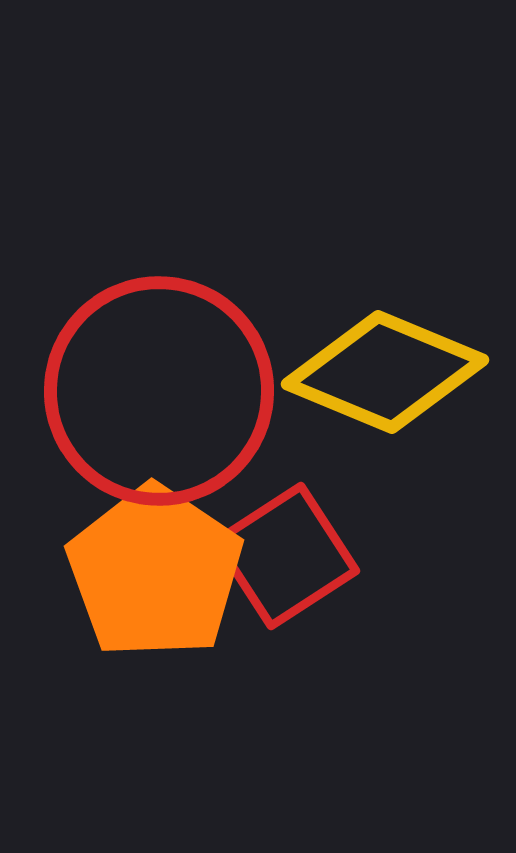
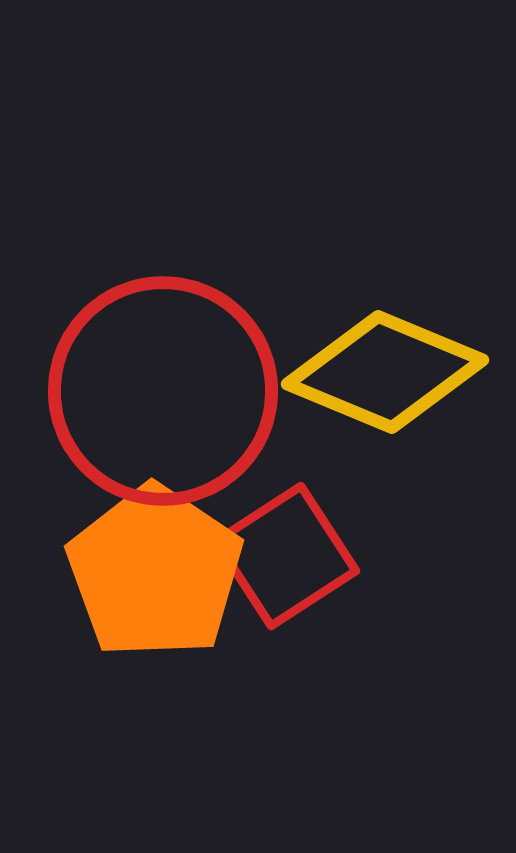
red circle: moved 4 px right
